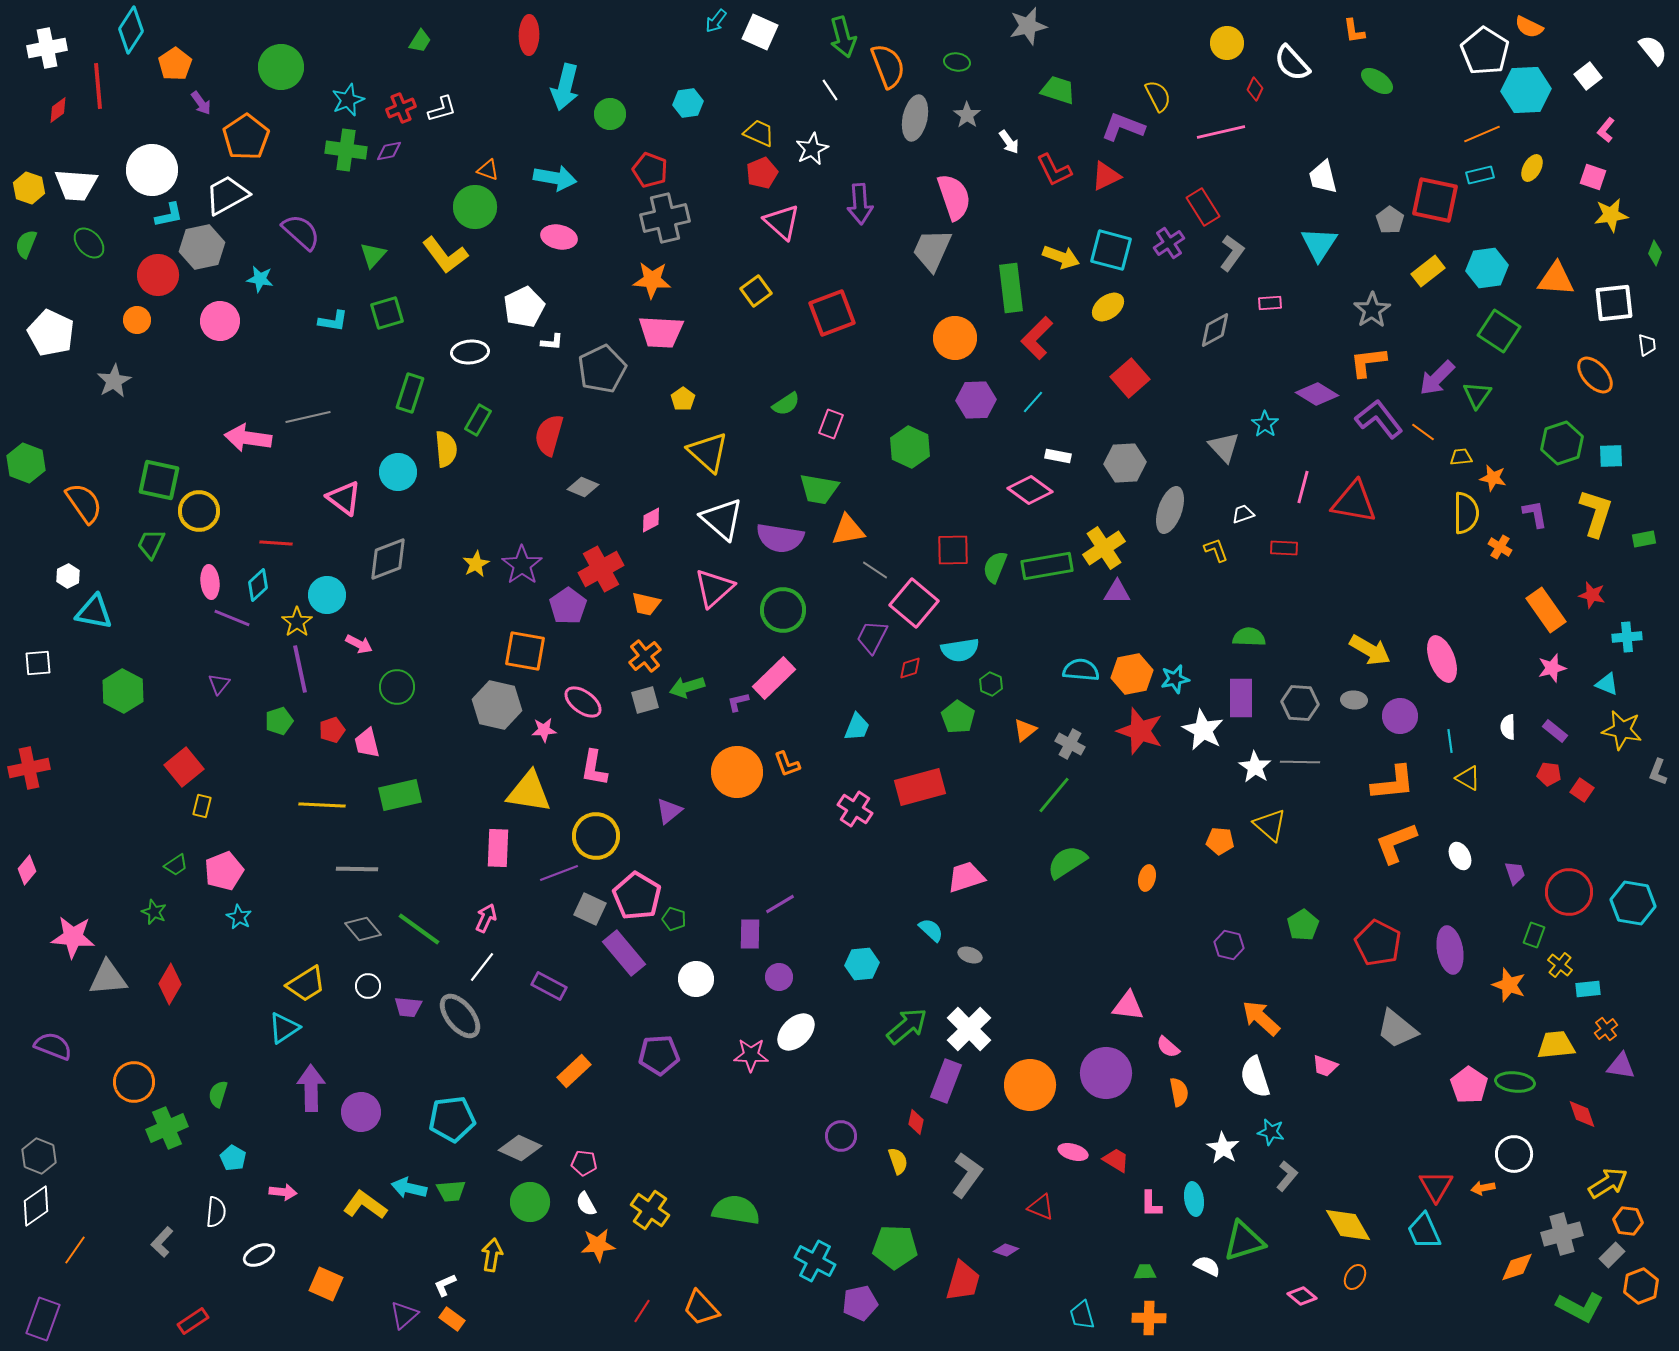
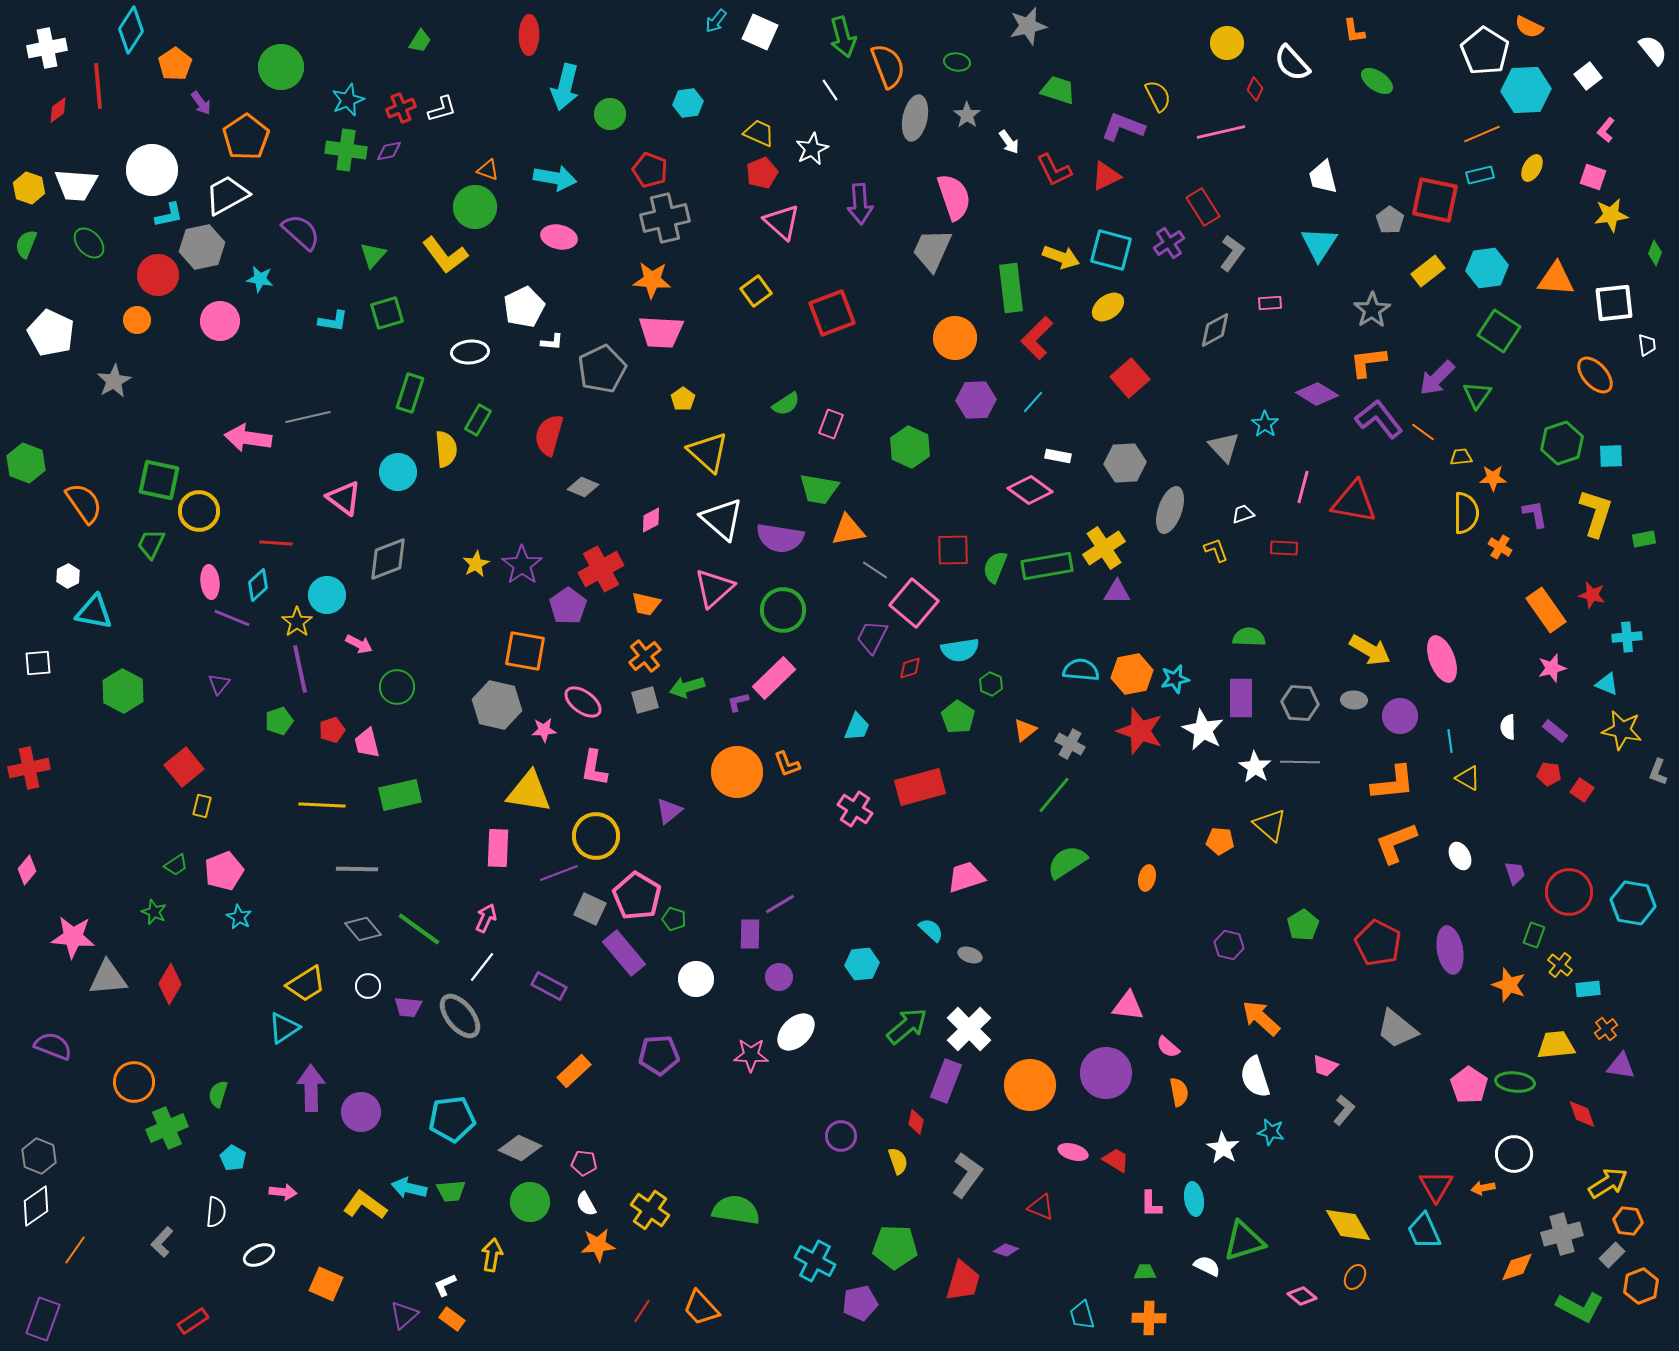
orange star at (1493, 478): rotated 12 degrees counterclockwise
gray L-shape at (1287, 1176): moved 57 px right, 66 px up
